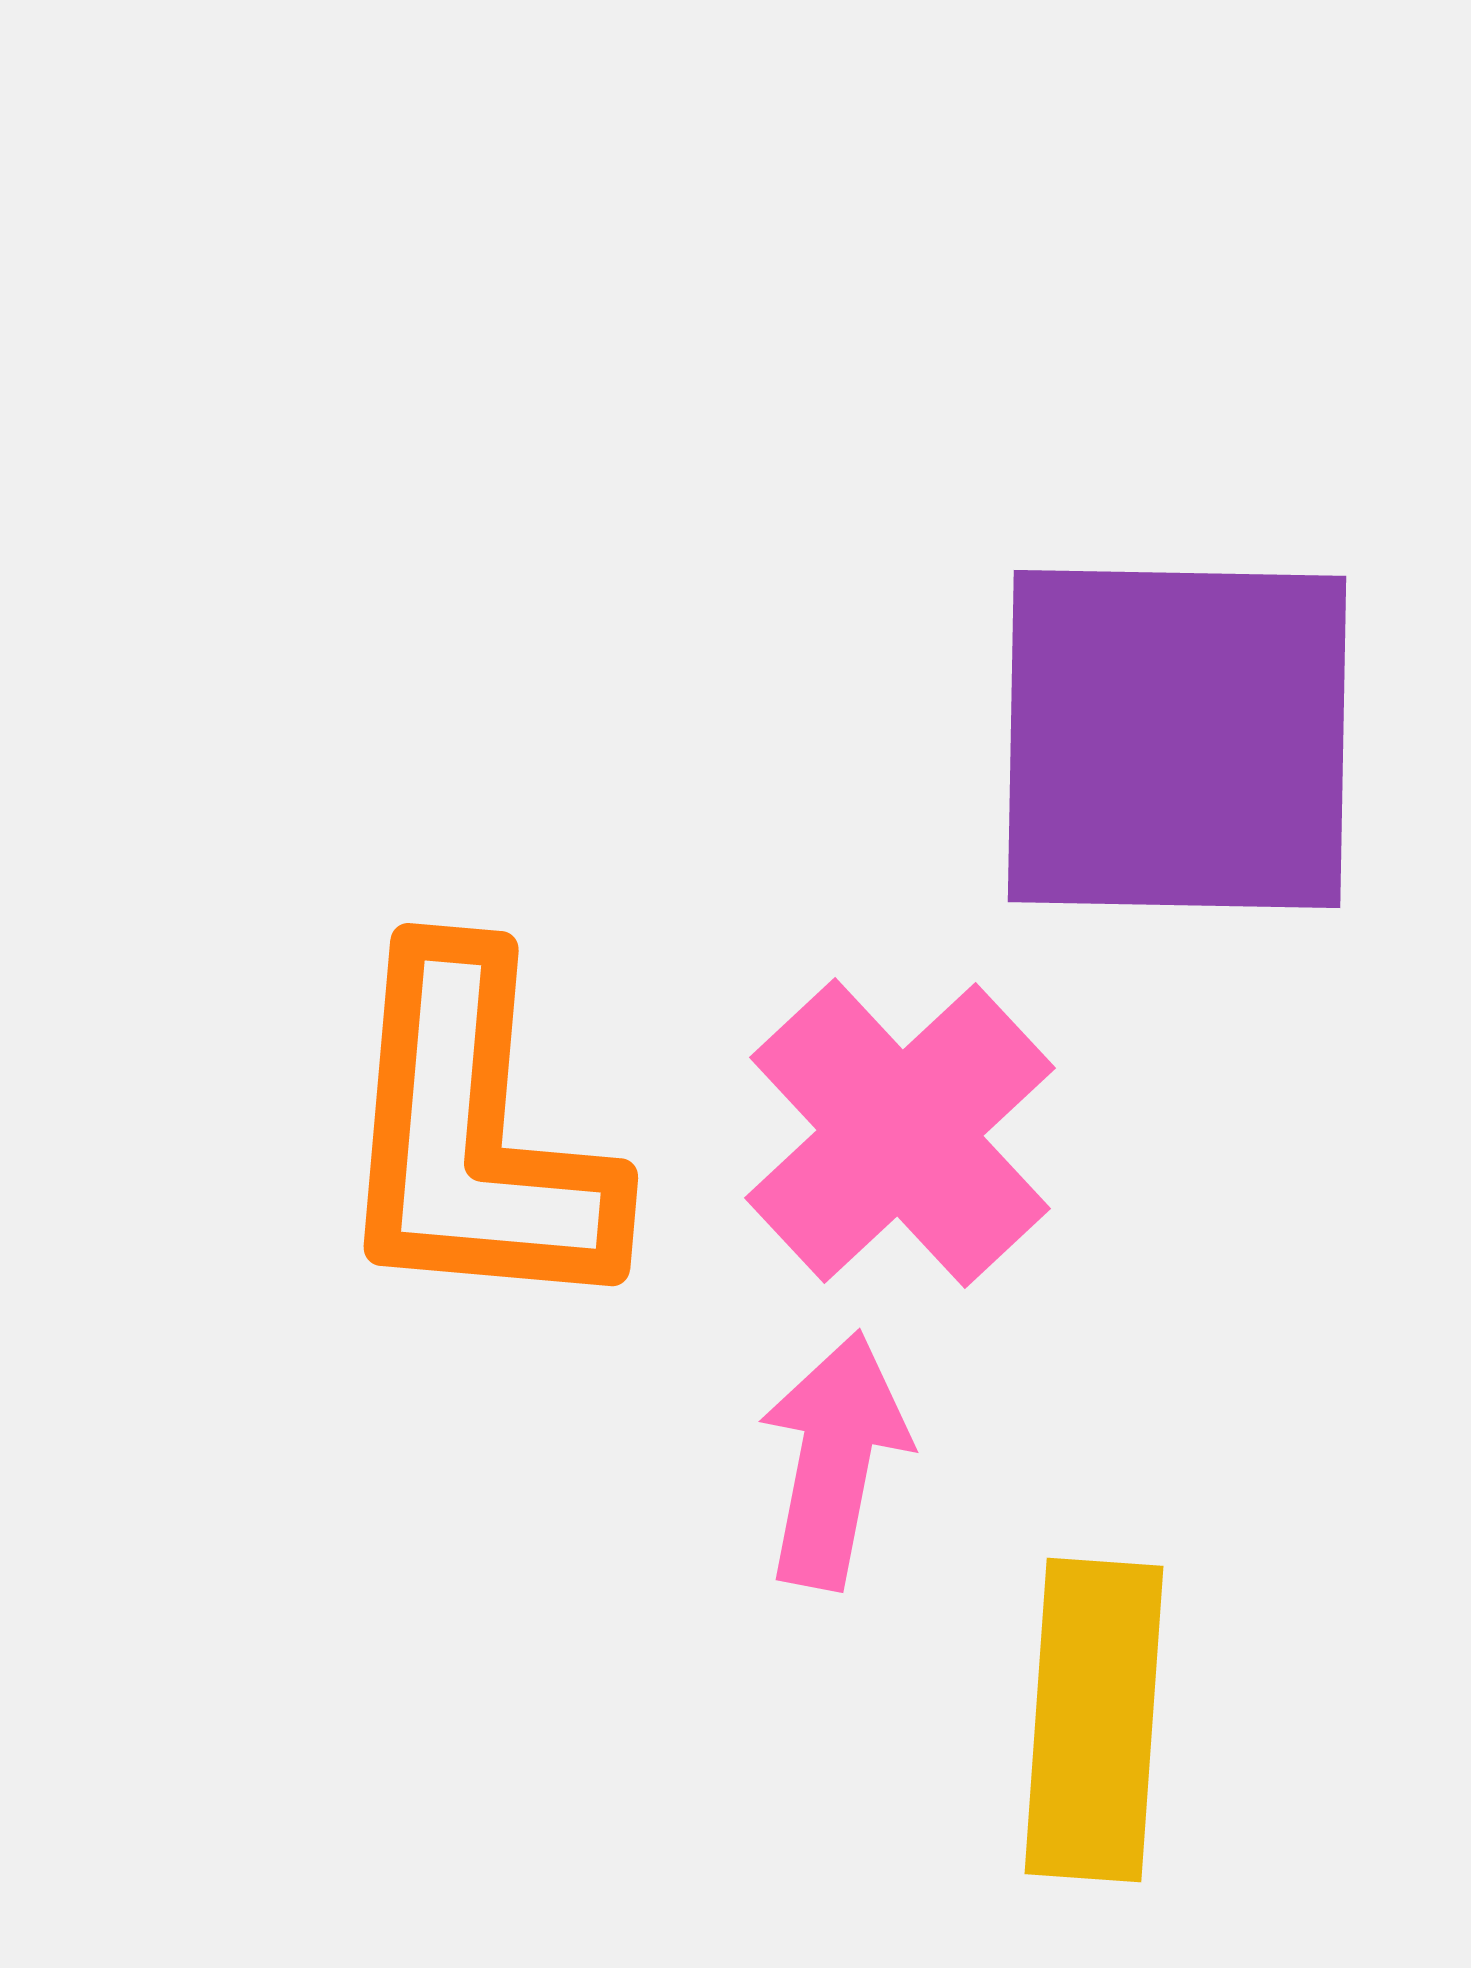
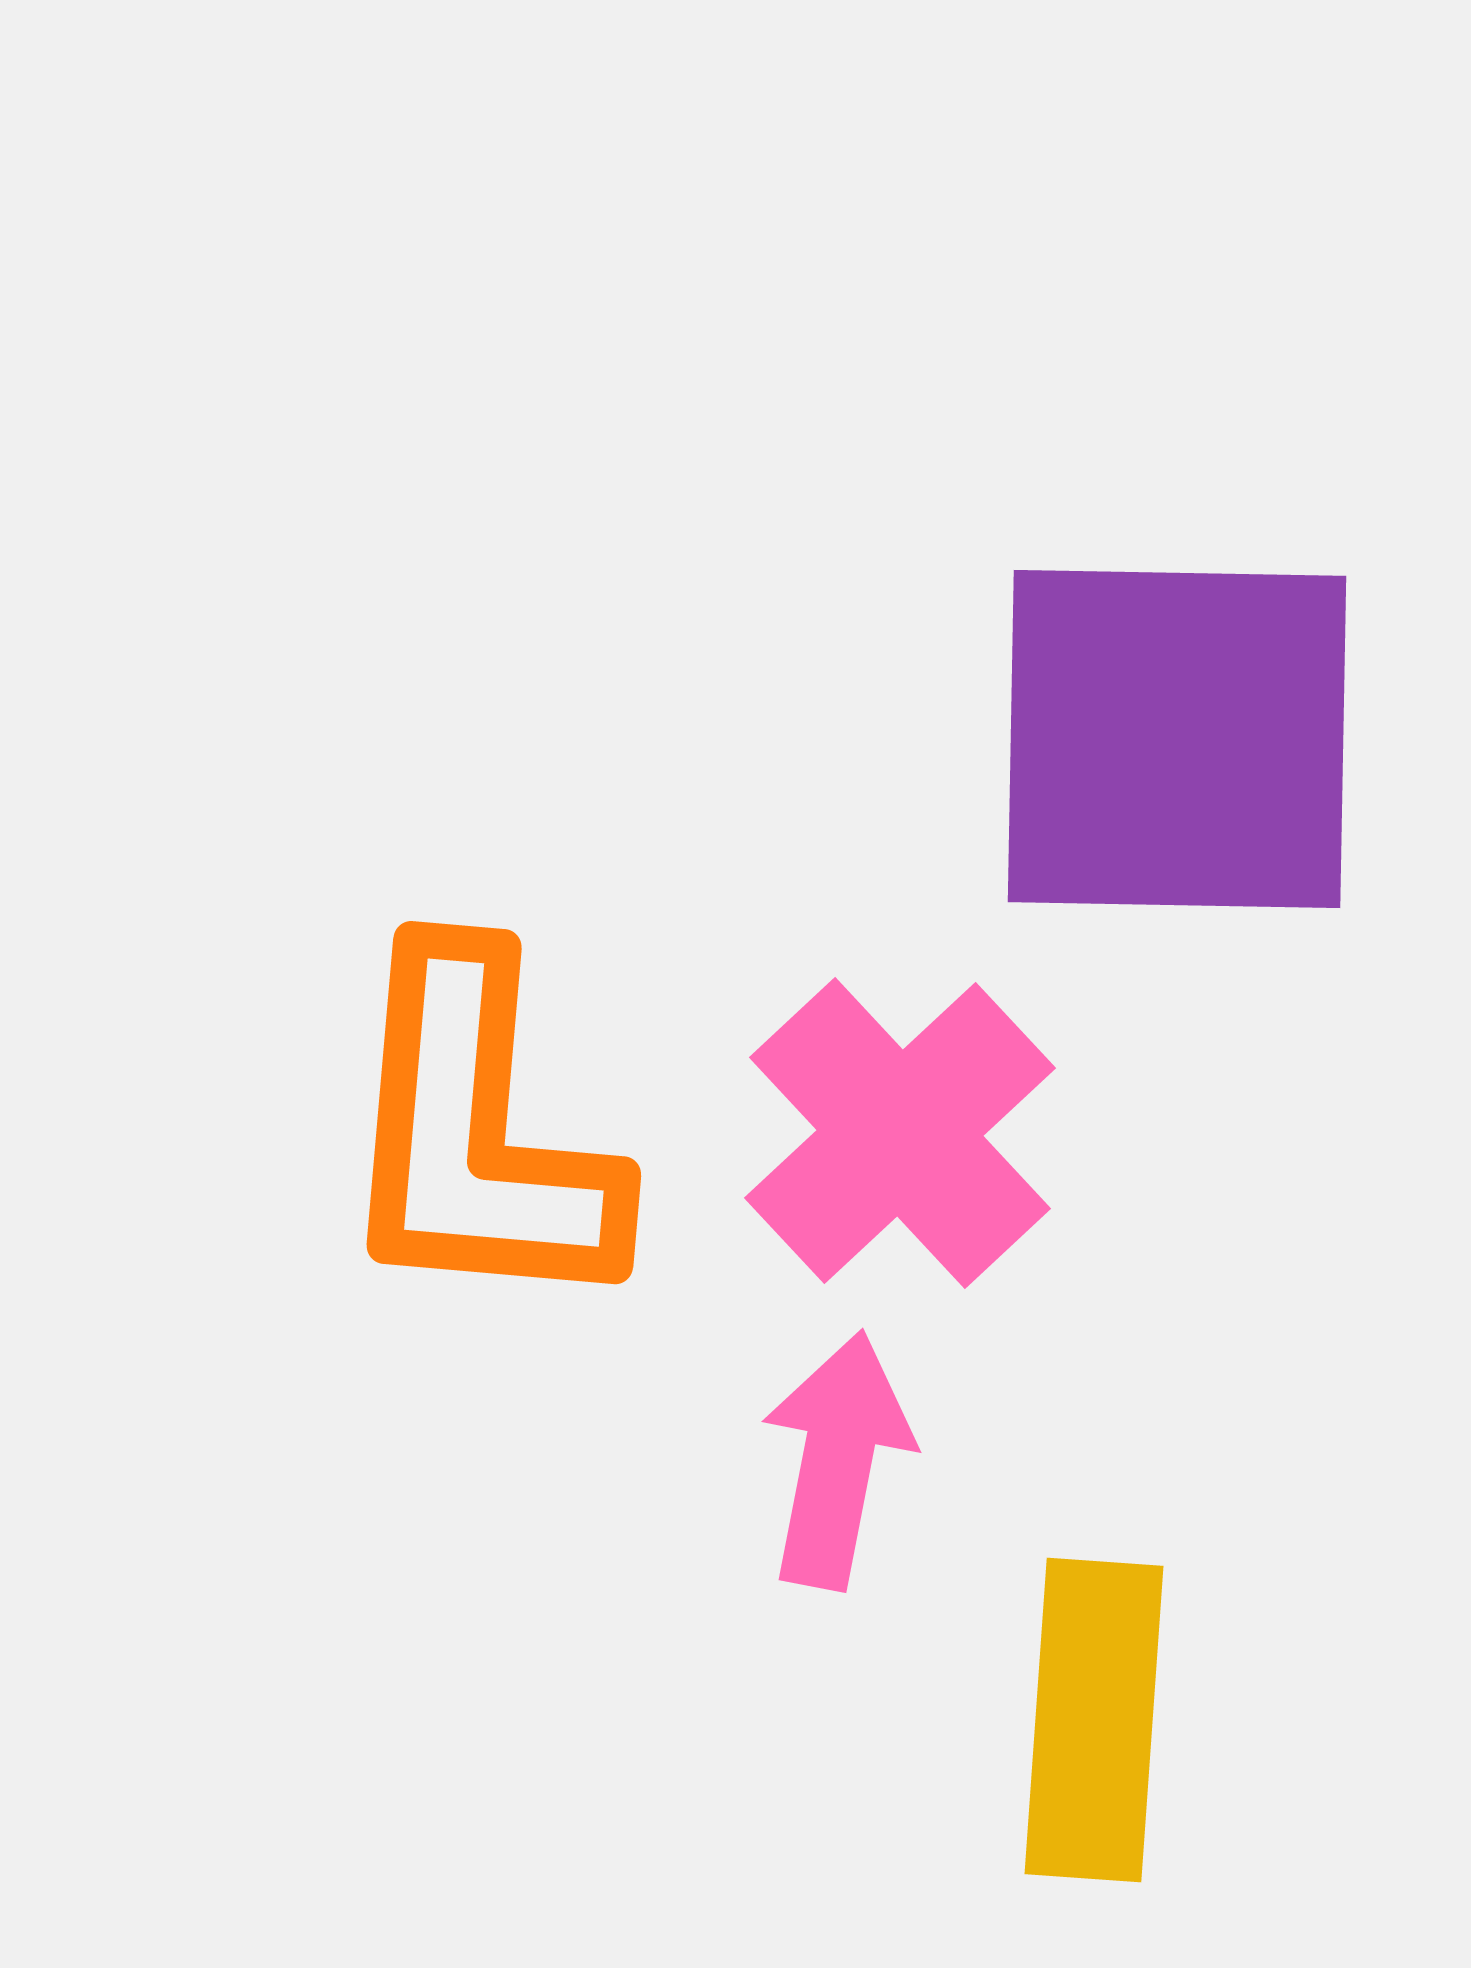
orange L-shape: moved 3 px right, 2 px up
pink arrow: moved 3 px right
